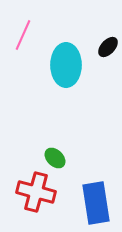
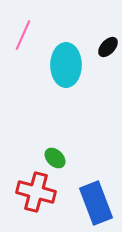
blue rectangle: rotated 12 degrees counterclockwise
